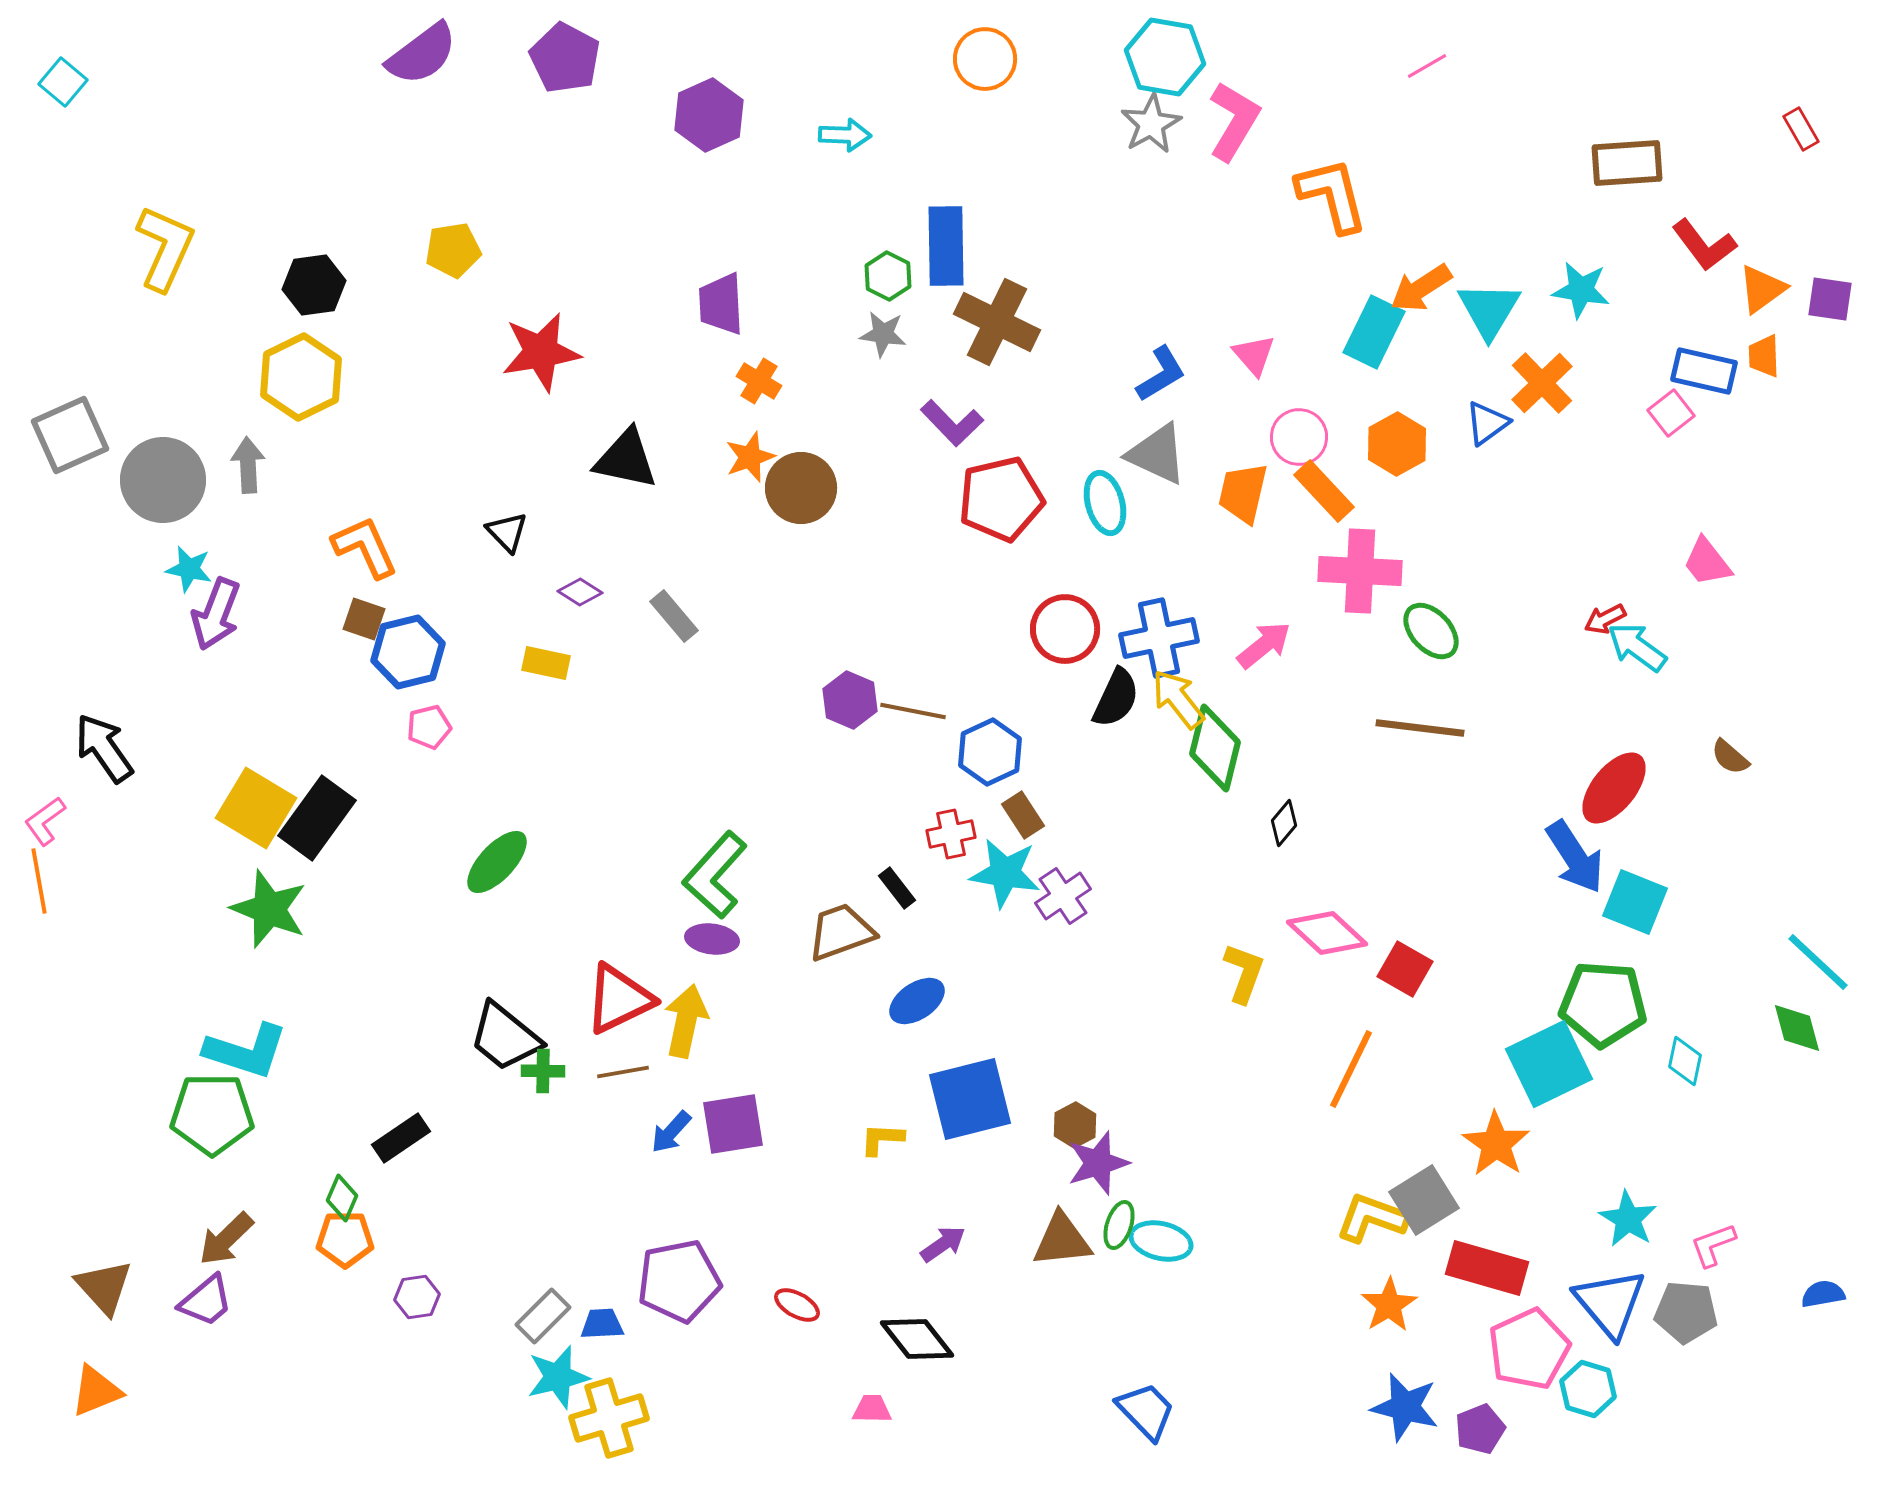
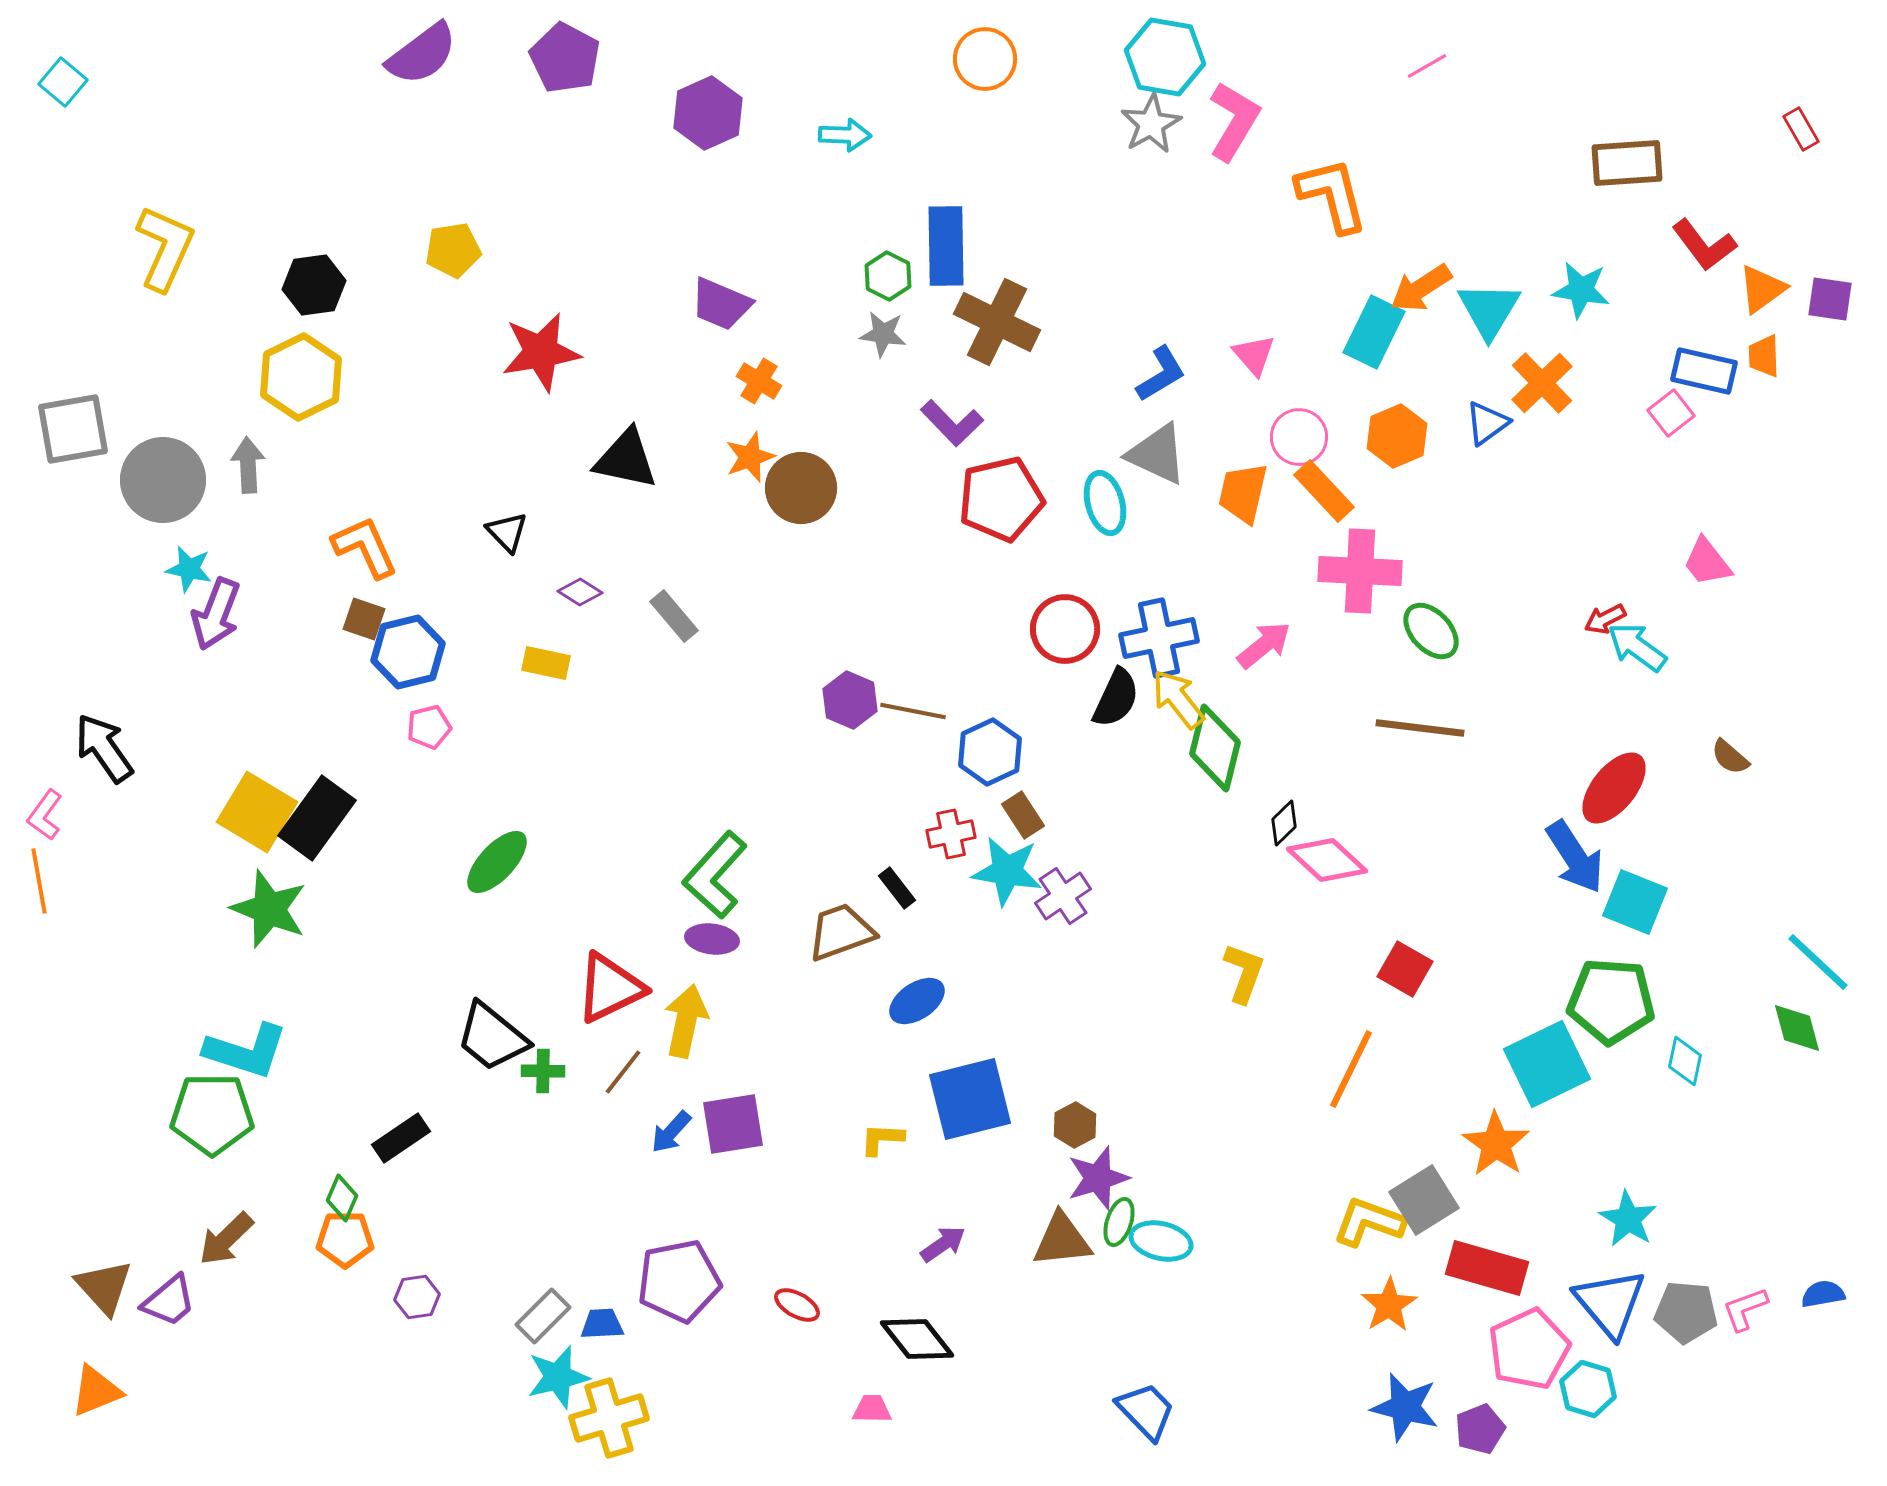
purple hexagon at (709, 115): moved 1 px left, 2 px up
purple trapezoid at (721, 304): rotated 64 degrees counterclockwise
gray square at (70, 435): moved 3 px right, 6 px up; rotated 14 degrees clockwise
orange hexagon at (1397, 444): moved 8 px up; rotated 6 degrees clockwise
yellow square at (256, 808): moved 1 px right, 4 px down
pink L-shape at (45, 821): moved 6 px up; rotated 18 degrees counterclockwise
black diamond at (1284, 823): rotated 6 degrees clockwise
cyan star at (1005, 873): moved 2 px right, 2 px up
pink diamond at (1327, 933): moved 73 px up
red triangle at (619, 999): moved 9 px left, 11 px up
green pentagon at (1603, 1004): moved 8 px right, 3 px up
black trapezoid at (505, 1037): moved 13 px left
cyan square at (1549, 1064): moved 2 px left
brown line at (623, 1072): rotated 42 degrees counterclockwise
purple star at (1098, 1163): moved 15 px down
yellow L-shape at (1372, 1218): moved 3 px left, 4 px down
green ellipse at (1119, 1225): moved 3 px up
pink L-shape at (1713, 1245): moved 32 px right, 64 px down
purple trapezoid at (206, 1301): moved 37 px left
